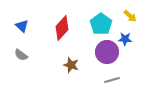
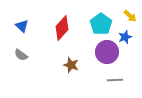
blue star: moved 2 px up; rotated 24 degrees counterclockwise
gray line: moved 3 px right; rotated 14 degrees clockwise
